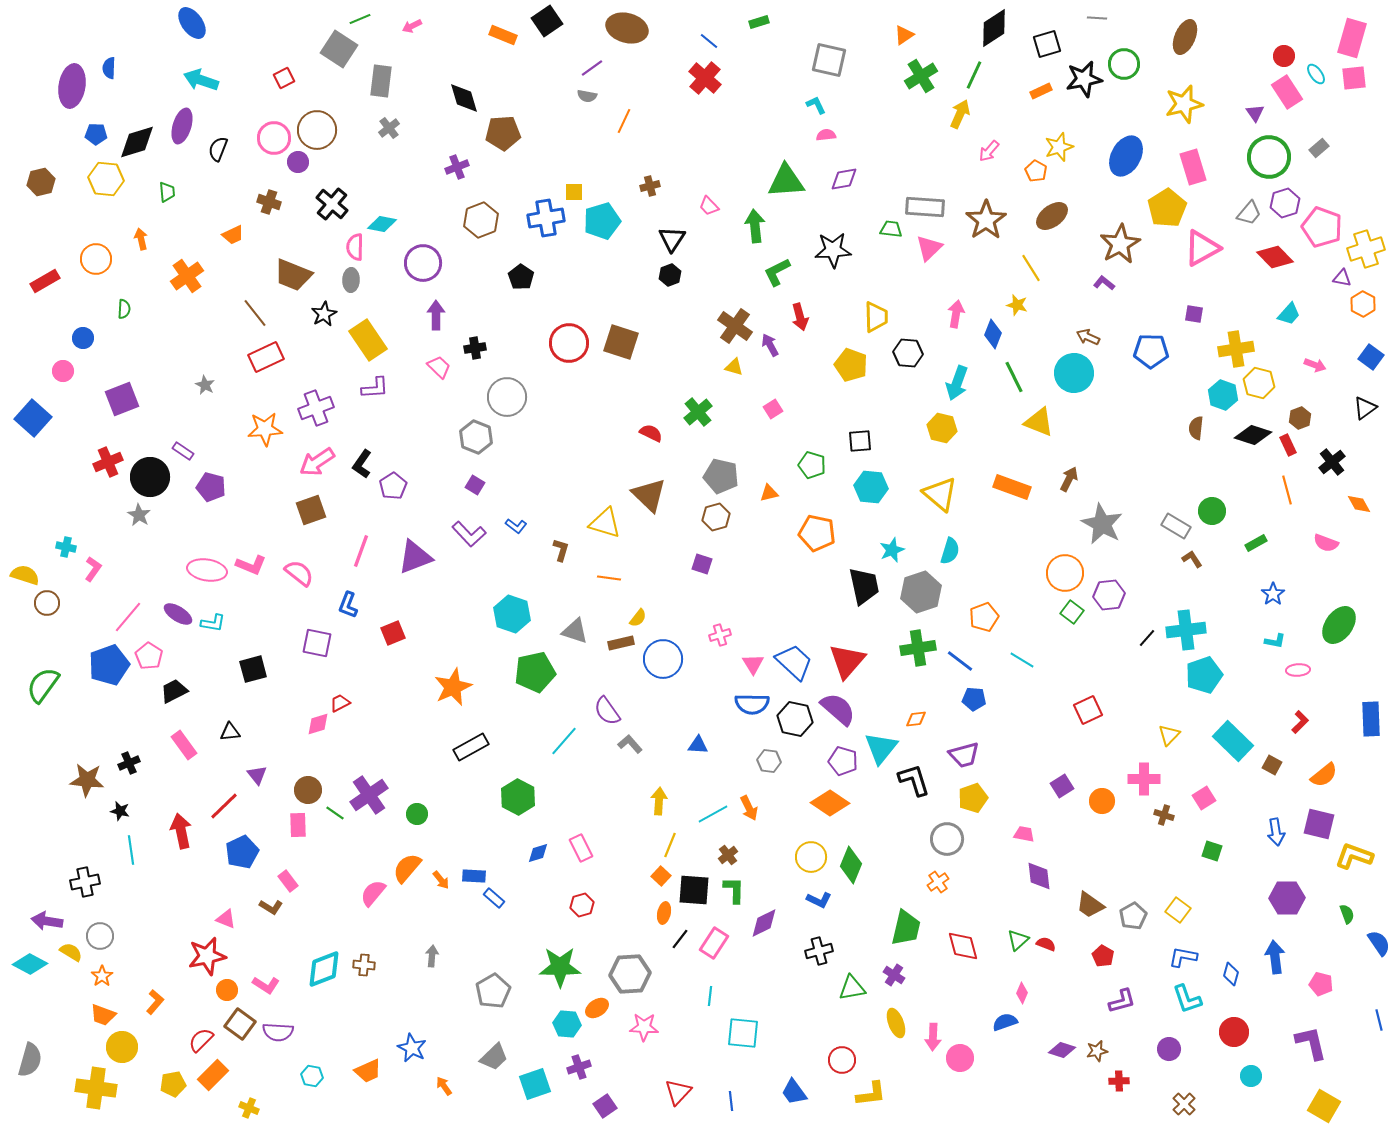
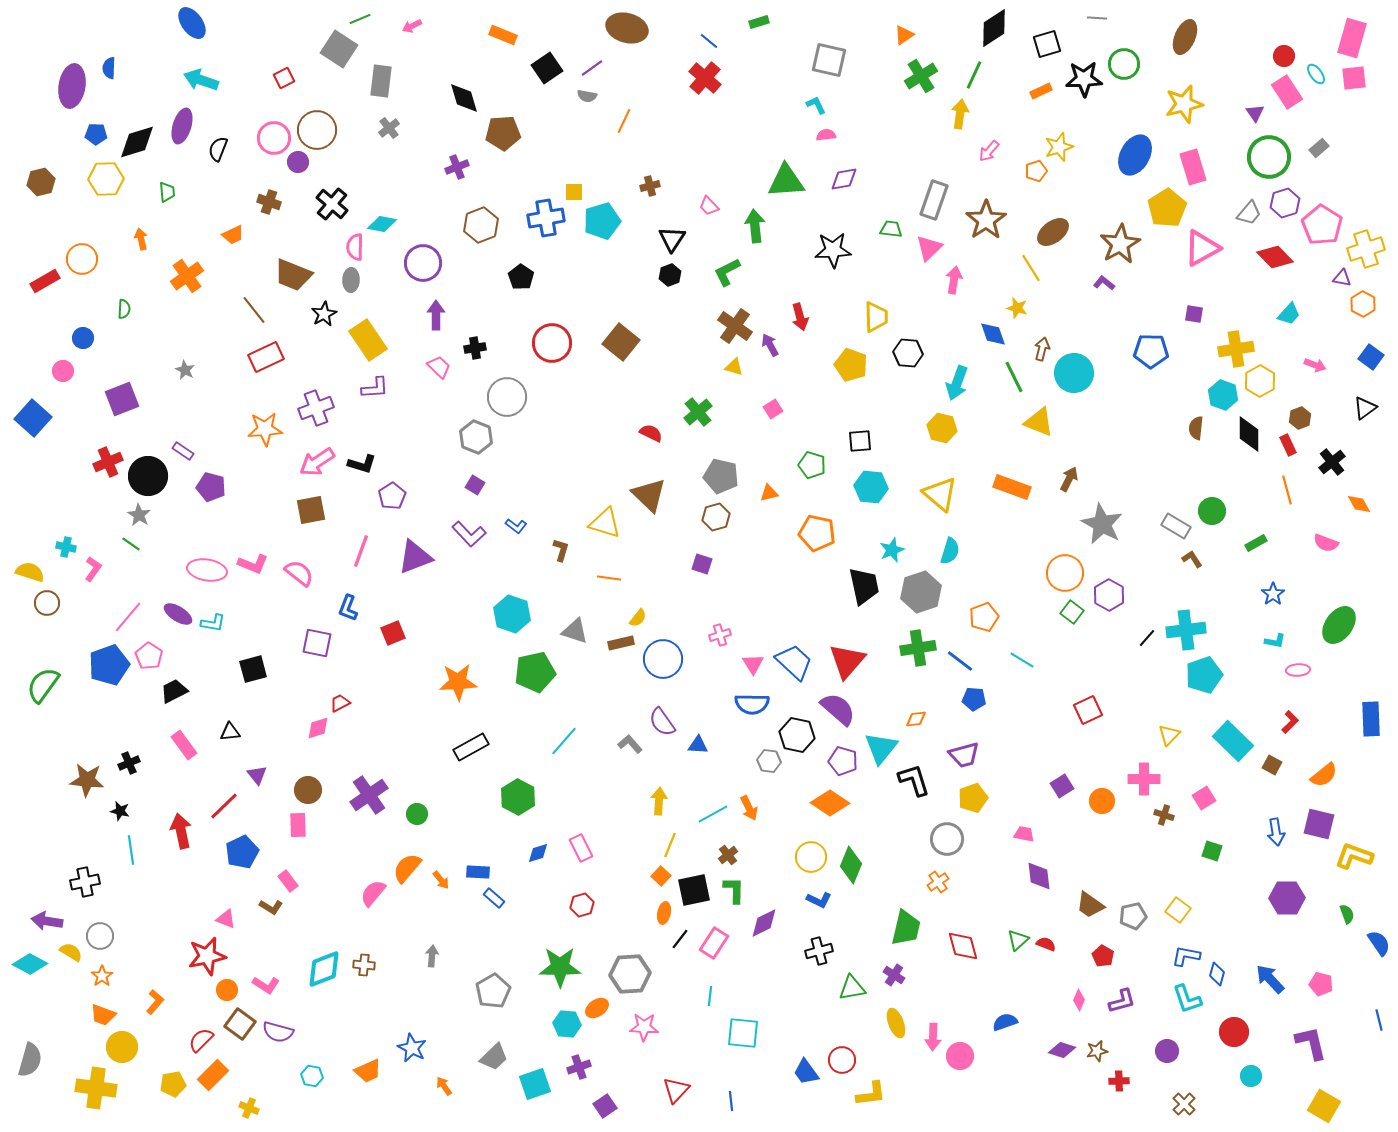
black square at (547, 21): moved 47 px down
black star at (1084, 79): rotated 9 degrees clockwise
yellow arrow at (960, 114): rotated 16 degrees counterclockwise
blue ellipse at (1126, 156): moved 9 px right, 1 px up
orange pentagon at (1036, 171): rotated 25 degrees clockwise
yellow hexagon at (106, 179): rotated 8 degrees counterclockwise
gray rectangle at (925, 207): moved 9 px right, 7 px up; rotated 75 degrees counterclockwise
brown ellipse at (1052, 216): moved 1 px right, 16 px down
brown hexagon at (481, 220): moved 5 px down
pink pentagon at (1322, 227): moved 2 px up; rotated 12 degrees clockwise
orange circle at (96, 259): moved 14 px left
green L-shape at (777, 272): moved 50 px left
yellow star at (1017, 305): moved 3 px down
brown line at (255, 313): moved 1 px left, 3 px up
pink arrow at (956, 314): moved 2 px left, 34 px up
blue diamond at (993, 334): rotated 40 degrees counterclockwise
brown arrow at (1088, 337): moved 46 px left, 12 px down; rotated 80 degrees clockwise
brown square at (621, 342): rotated 21 degrees clockwise
red circle at (569, 343): moved 17 px left
yellow hexagon at (1259, 383): moved 1 px right, 2 px up; rotated 16 degrees clockwise
gray star at (205, 385): moved 20 px left, 15 px up
black diamond at (1253, 435): moved 4 px left, 1 px up; rotated 72 degrees clockwise
black L-shape at (362, 464): rotated 108 degrees counterclockwise
black circle at (150, 477): moved 2 px left, 1 px up
purple pentagon at (393, 486): moved 1 px left, 10 px down
brown square at (311, 510): rotated 8 degrees clockwise
pink L-shape at (251, 565): moved 2 px right, 1 px up
yellow semicircle at (25, 575): moved 5 px right, 3 px up
purple hexagon at (1109, 595): rotated 24 degrees counterclockwise
blue L-shape at (348, 605): moved 3 px down
orange star at (453, 687): moved 5 px right, 5 px up; rotated 21 degrees clockwise
purple semicircle at (607, 711): moved 55 px right, 11 px down
black hexagon at (795, 719): moved 2 px right, 16 px down
red L-shape at (1300, 722): moved 10 px left
pink diamond at (318, 724): moved 4 px down
green line at (335, 813): moved 204 px left, 269 px up
blue rectangle at (474, 876): moved 4 px right, 4 px up
black square at (694, 890): rotated 16 degrees counterclockwise
gray pentagon at (1133, 916): rotated 16 degrees clockwise
blue L-shape at (1183, 957): moved 3 px right, 1 px up
blue arrow at (1275, 957): moved 5 px left, 22 px down; rotated 36 degrees counterclockwise
blue diamond at (1231, 974): moved 14 px left
pink diamond at (1022, 993): moved 57 px right, 7 px down
purple semicircle at (278, 1032): rotated 12 degrees clockwise
purple circle at (1169, 1049): moved 2 px left, 2 px down
pink circle at (960, 1058): moved 2 px up
red triangle at (678, 1092): moved 2 px left, 2 px up
blue trapezoid at (794, 1092): moved 12 px right, 20 px up
